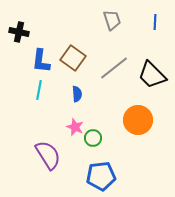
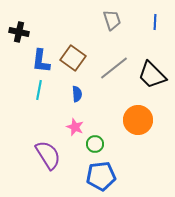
green circle: moved 2 px right, 6 px down
